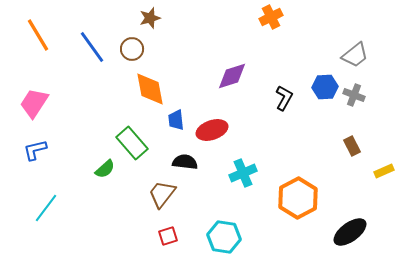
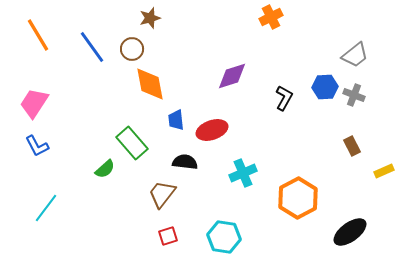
orange diamond: moved 5 px up
blue L-shape: moved 2 px right, 4 px up; rotated 105 degrees counterclockwise
